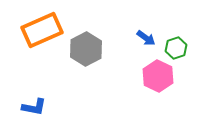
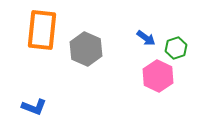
orange rectangle: rotated 60 degrees counterclockwise
gray hexagon: rotated 8 degrees counterclockwise
blue L-shape: rotated 10 degrees clockwise
